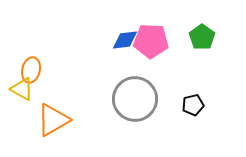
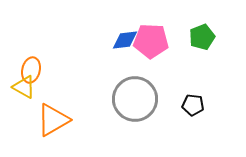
green pentagon: rotated 15 degrees clockwise
yellow triangle: moved 2 px right, 2 px up
black pentagon: rotated 20 degrees clockwise
